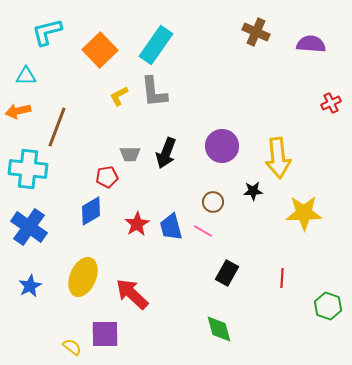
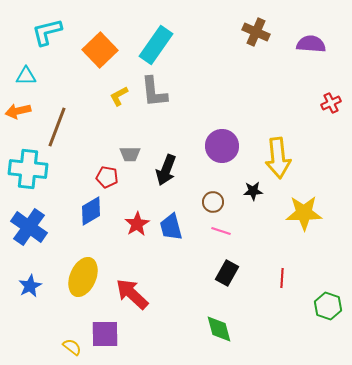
black arrow: moved 17 px down
red pentagon: rotated 20 degrees clockwise
pink line: moved 18 px right; rotated 12 degrees counterclockwise
